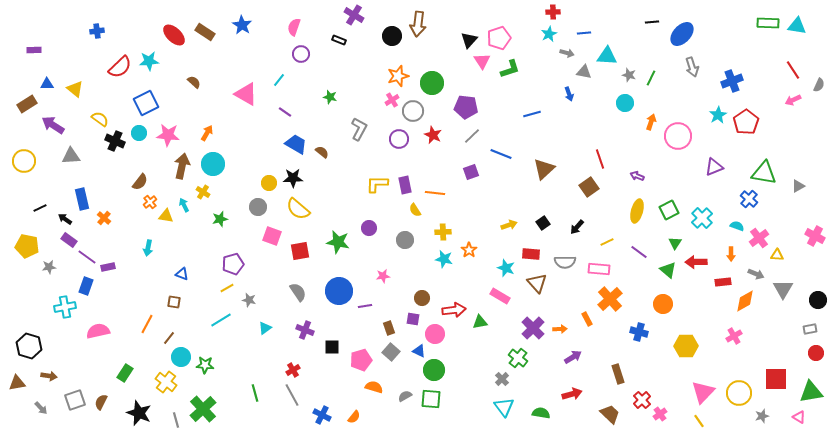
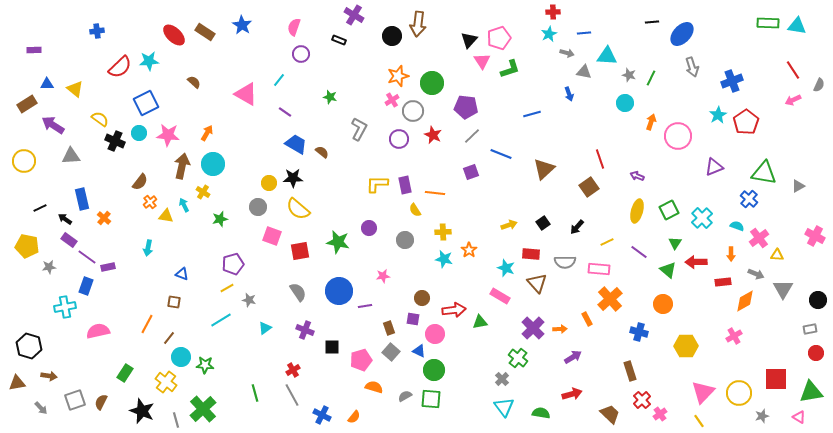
brown rectangle at (618, 374): moved 12 px right, 3 px up
black star at (139, 413): moved 3 px right, 2 px up
